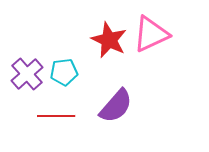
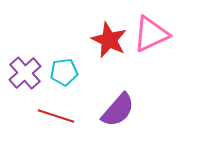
purple cross: moved 2 px left, 1 px up
purple semicircle: moved 2 px right, 4 px down
red line: rotated 18 degrees clockwise
